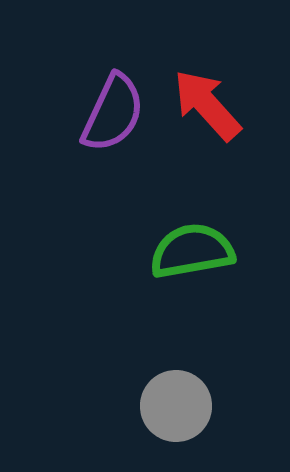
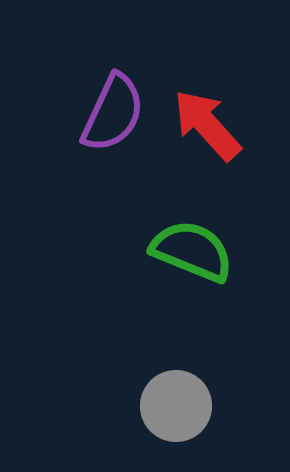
red arrow: moved 20 px down
green semicircle: rotated 32 degrees clockwise
